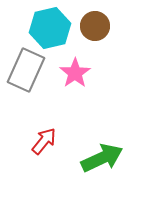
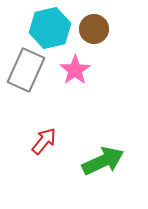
brown circle: moved 1 px left, 3 px down
pink star: moved 3 px up
green arrow: moved 1 px right, 3 px down
